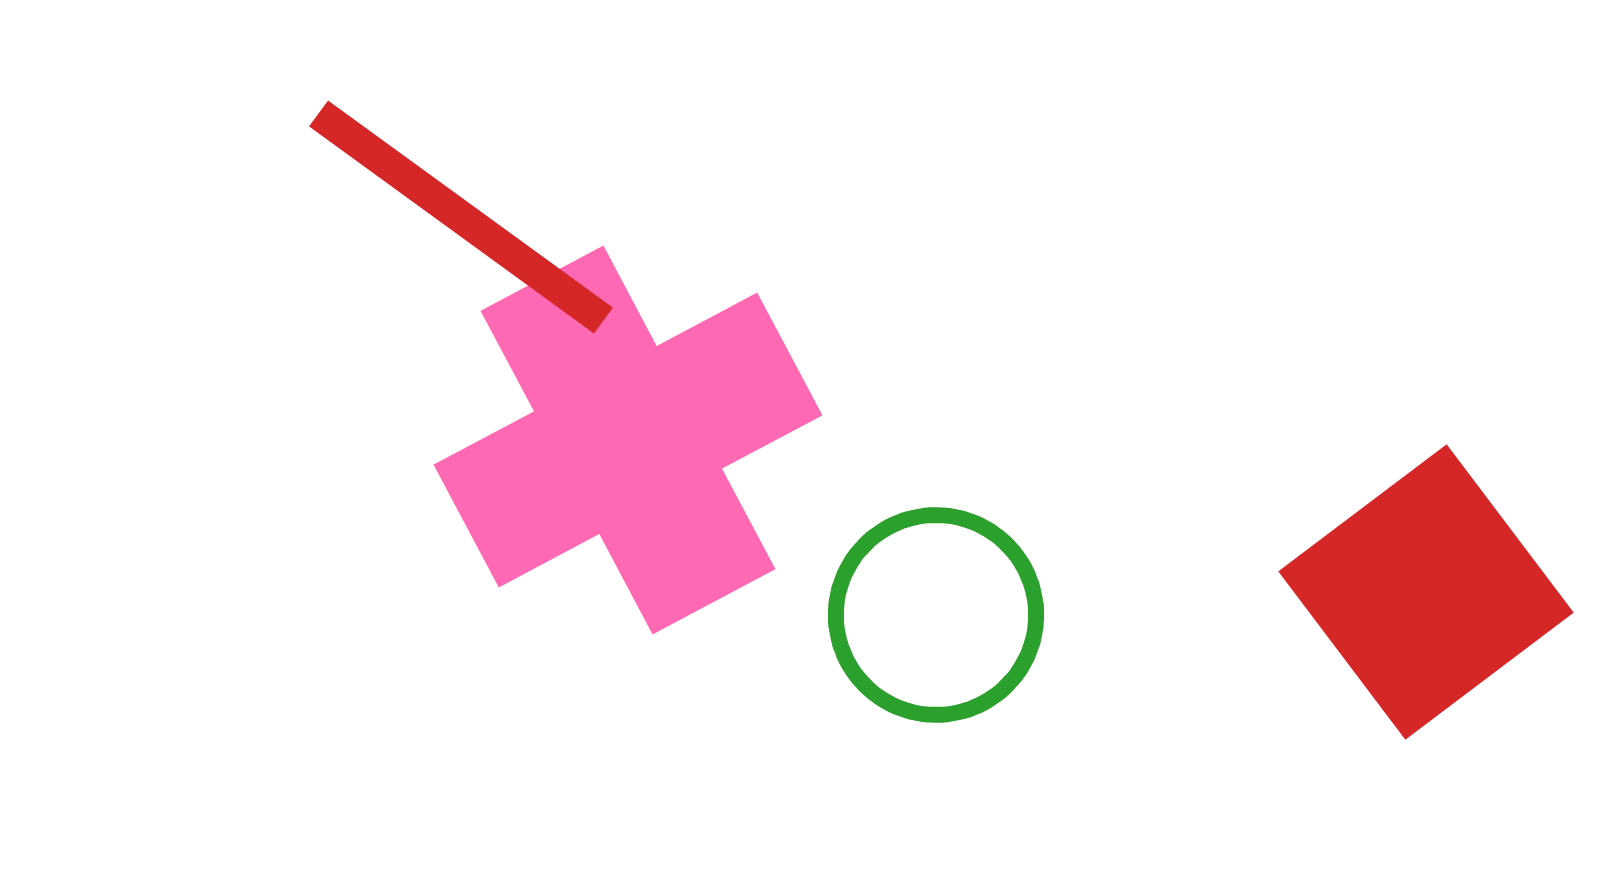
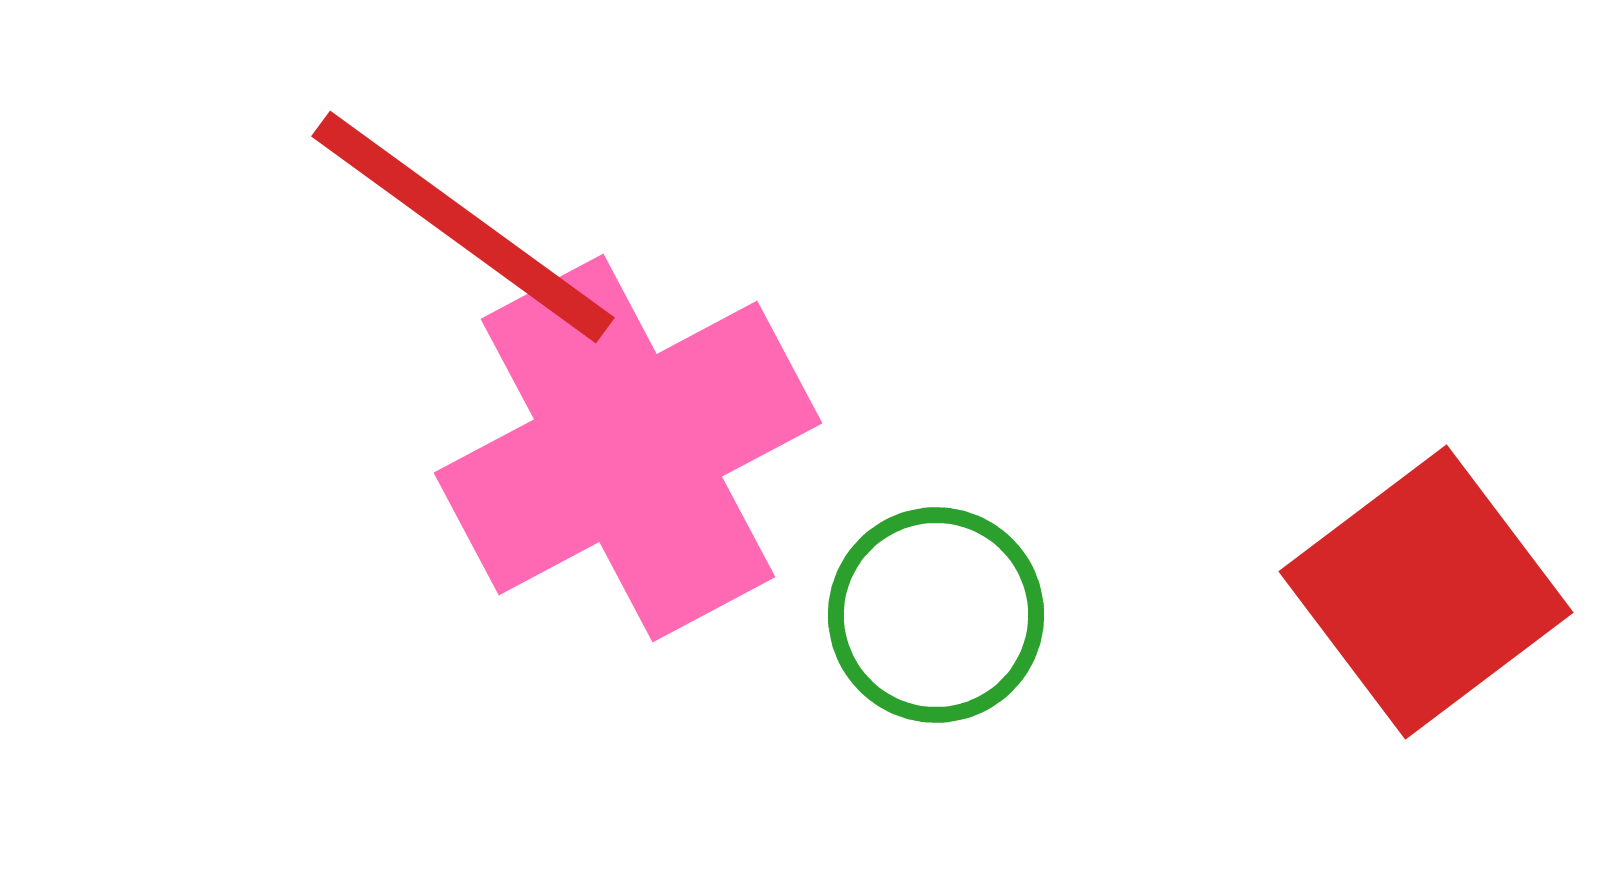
red line: moved 2 px right, 10 px down
pink cross: moved 8 px down
